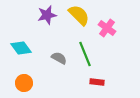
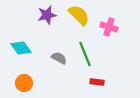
pink cross: moved 2 px right, 1 px up; rotated 18 degrees counterclockwise
